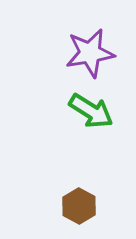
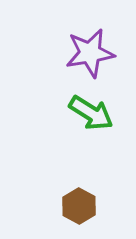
green arrow: moved 2 px down
